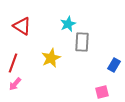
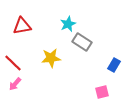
red triangle: rotated 42 degrees counterclockwise
gray rectangle: rotated 60 degrees counterclockwise
yellow star: rotated 18 degrees clockwise
red line: rotated 66 degrees counterclockwise
